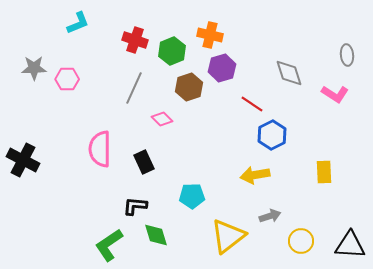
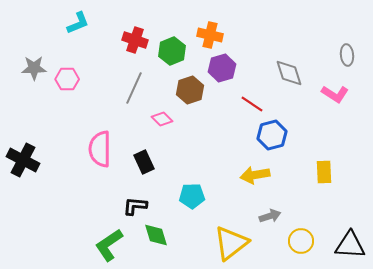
brown hexagon: moved 1 px right, 3 px down
blue hexagon: rotated 12 degrees clockwise
yellow triangle: moved 3 px right, 7 px down
